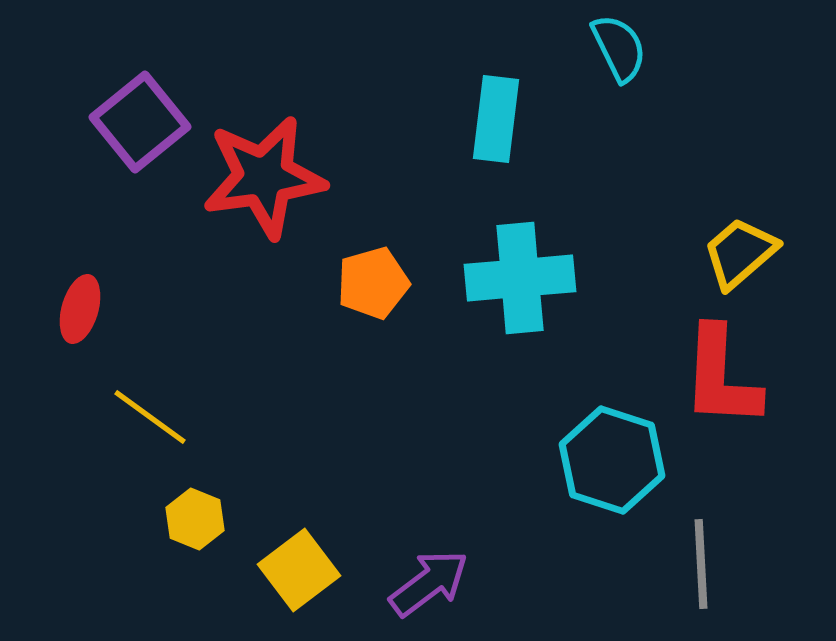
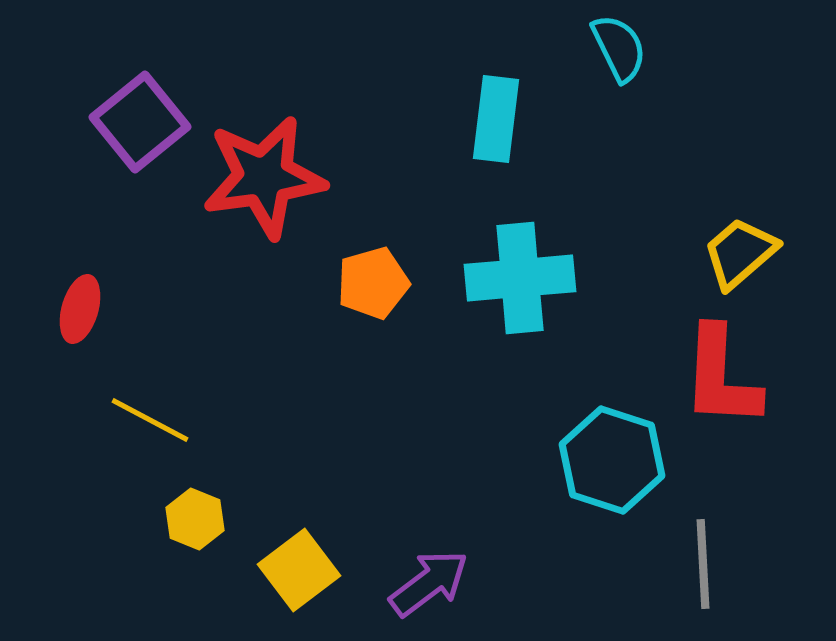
yellow line: moved 3 px down; rotated 8 degrees counterclockwise
gray line: moved 2 px right
